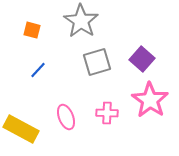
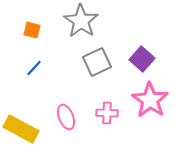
gray square: rotated 8 degrees counterclockwise
blue line: moved 4 px left, 2 px up
